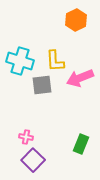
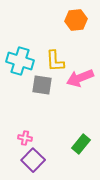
orange hexagon: rotated 20 degrees clockwise
gray square: rotated 15 degrees clockwise
pink cross: moved 1 px left, 1 px down
green rectangle: rotated 18 degrees clockwise
